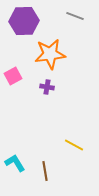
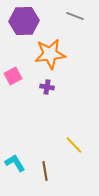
yellow line: rotated 18 degrees clockwise
